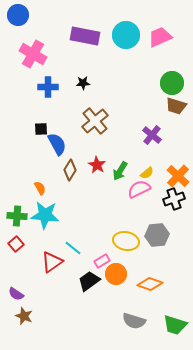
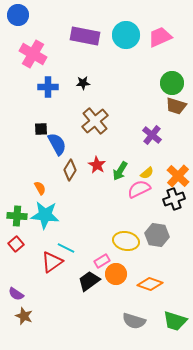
gray hexagon: rotated 15 degrees clockwise
cyan line: moved 7 px left; rotated 12 degrees counterclockwise
green trapezoid: moved 4 px up
